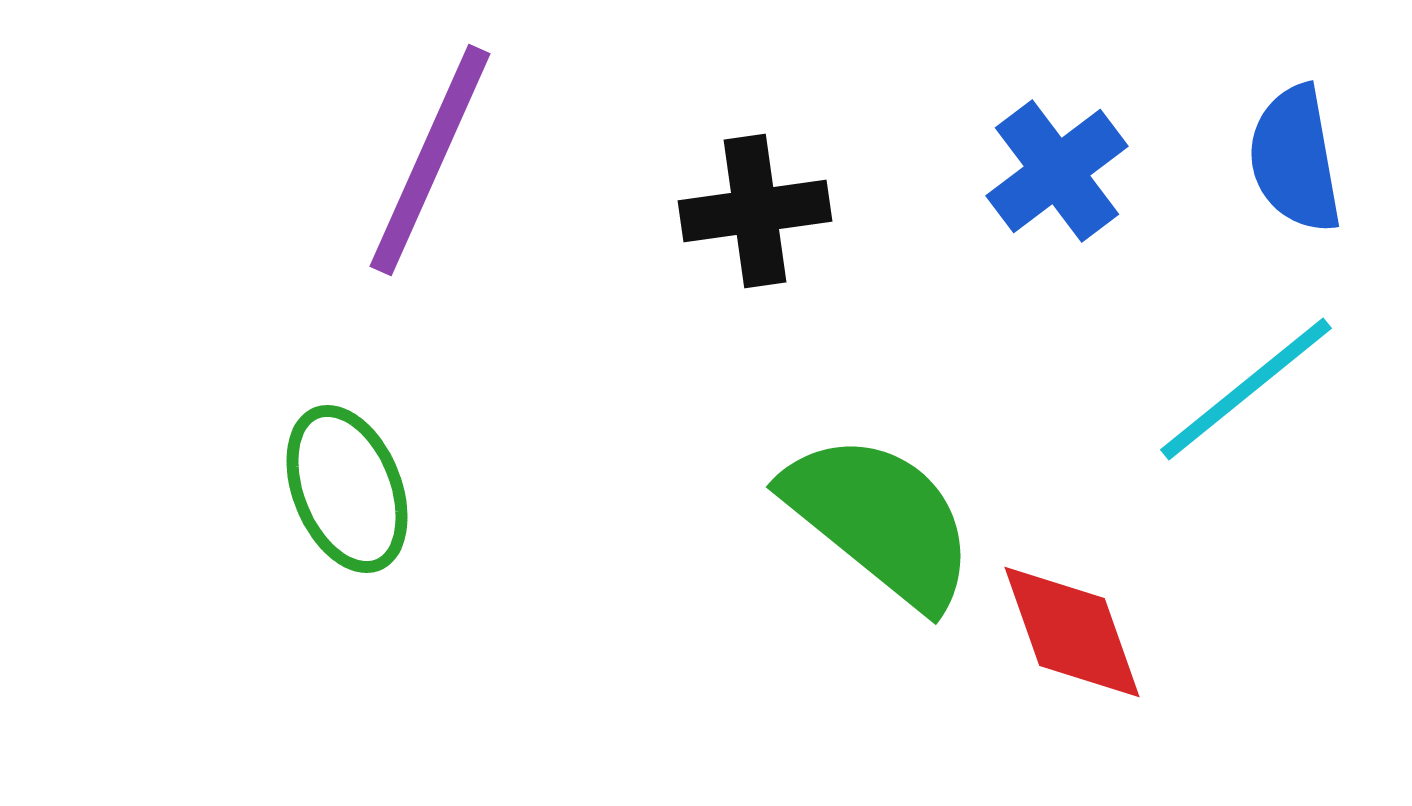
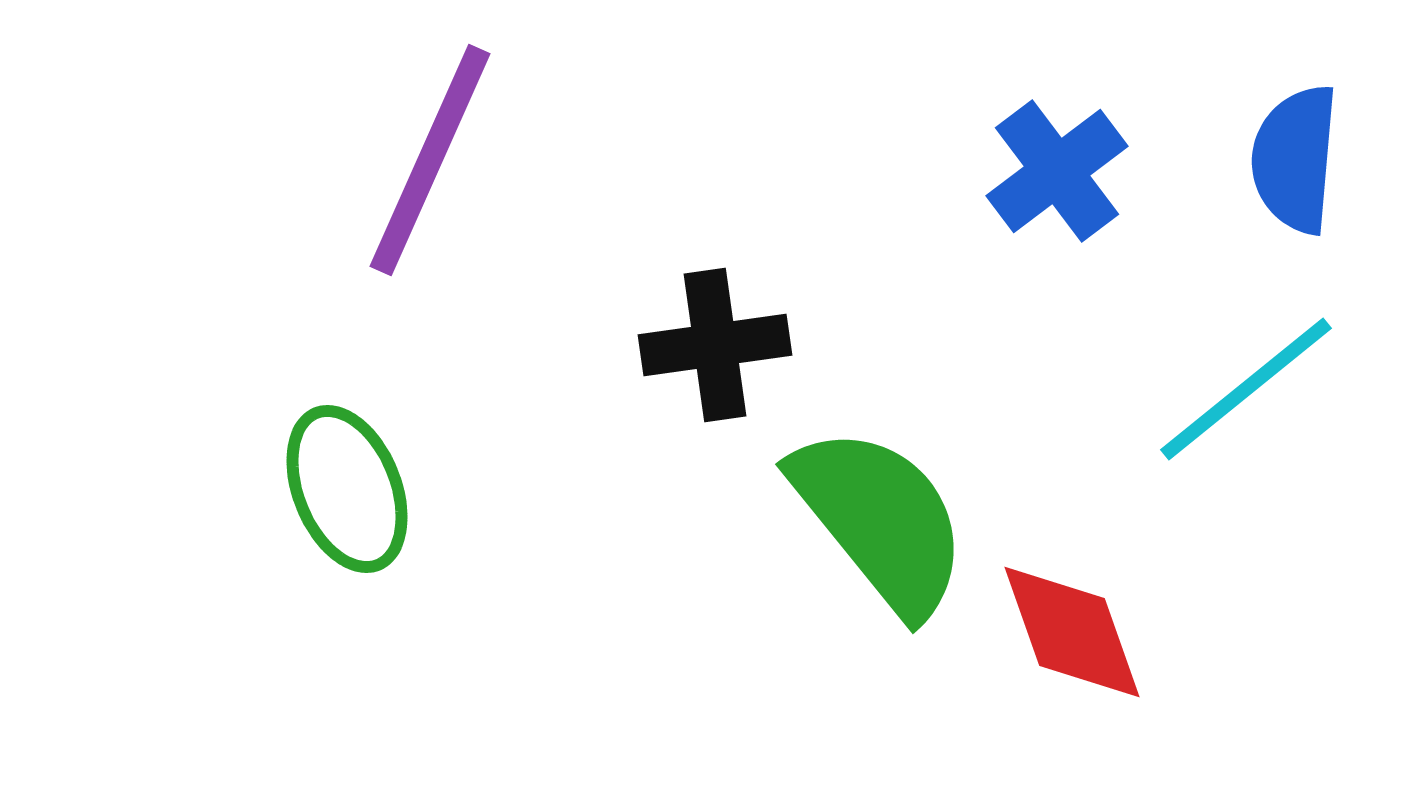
blue semicircle: rotated 15 degrees clockwise
black cross: moved 40 px left, 134 px down
green semicircle: rotated 12 degrees clockwise
